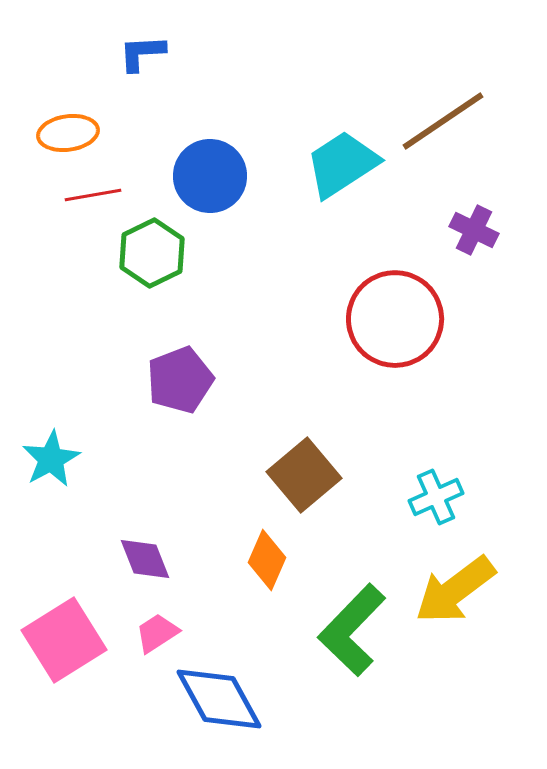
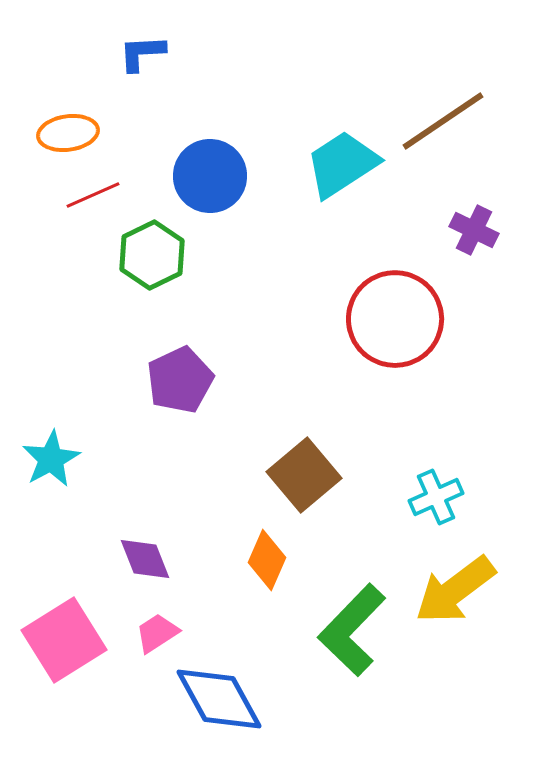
red line: rotated 14 degrees counterclockwise
green hexagon: moved 2 px down
purple pentagon: rotated 4 degrees counterclockwise
